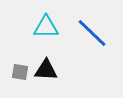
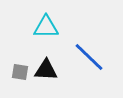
blue line: moved 3 px left, 24 px down
